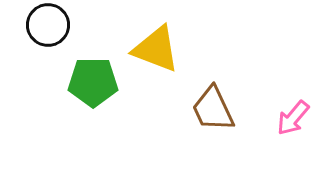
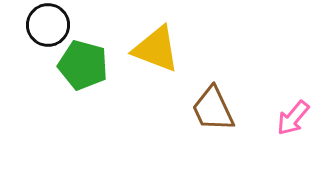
green pentagon: moved 10 px left, 17 px up; rotated 15 degrees clockwise
